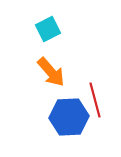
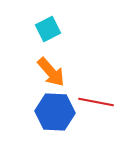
red line: moved 1 px right, 2 px down; rotated 64 degrees counterclockwise
blue hexagon: moved 14 px left, 5 px up; rotated 6 degrees clockwise
